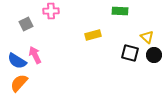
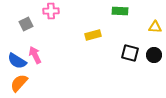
yellow triangle: moved 8 px right, 10 px up; rotated 40 degrees counterclockwise
